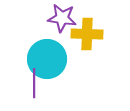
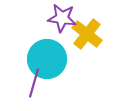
yellow cross: rotated 36 degrees clockwise
purple line: rotated 16 degrees clockwise
